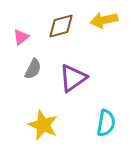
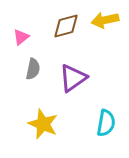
yellow arrow: moved 1 px right
brown diamond: moved 5 px right
gray semicircle: rotated 15 degrees counterclockwise
yellow star: moved 1 px up
